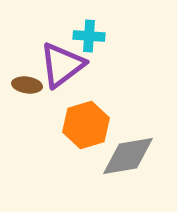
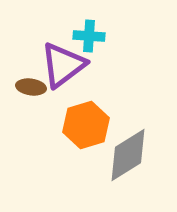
purple triangle: moved 1 px right
brown ellipse: moved 4 px right, 2 px down
gray diamond: moved 1 px up; rotated 22 degrees counterclockwise
